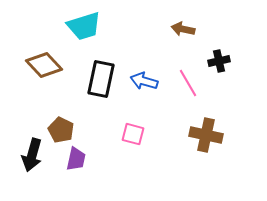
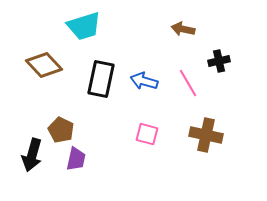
pink square: moved 14 px right
